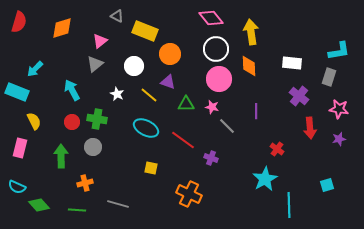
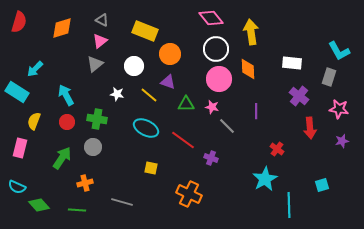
gray triangle at (117, 16): moved 15 px left, 4 px down
cyan L-shape at (339, 51): rotated 70 degrees clockwise
orange diamond at (249, 66): moved 1 px left, 3 px down
cyan arrow at (72, 90): moved 6 px left, 5 px down
cyan rectangle at (17, 92): rotated 10 degrees clockwise
white star at (117, 94): rotated 16 degrees counterclockwise
yellow semicircle at (34, 121): rotated 132 degrees counterclockwise
red circle at (72, 122): moved 5 px left
purple star at (339, 139): moved 3 px right, 2 px down
green arrow at (61, 156): moved 1 px right, 2 px down; rotated 35 degrees clockwise
cyan square at (327, 185): moved 5 px left
gray line at (118, 204): moved 4 px right, 2 px up
